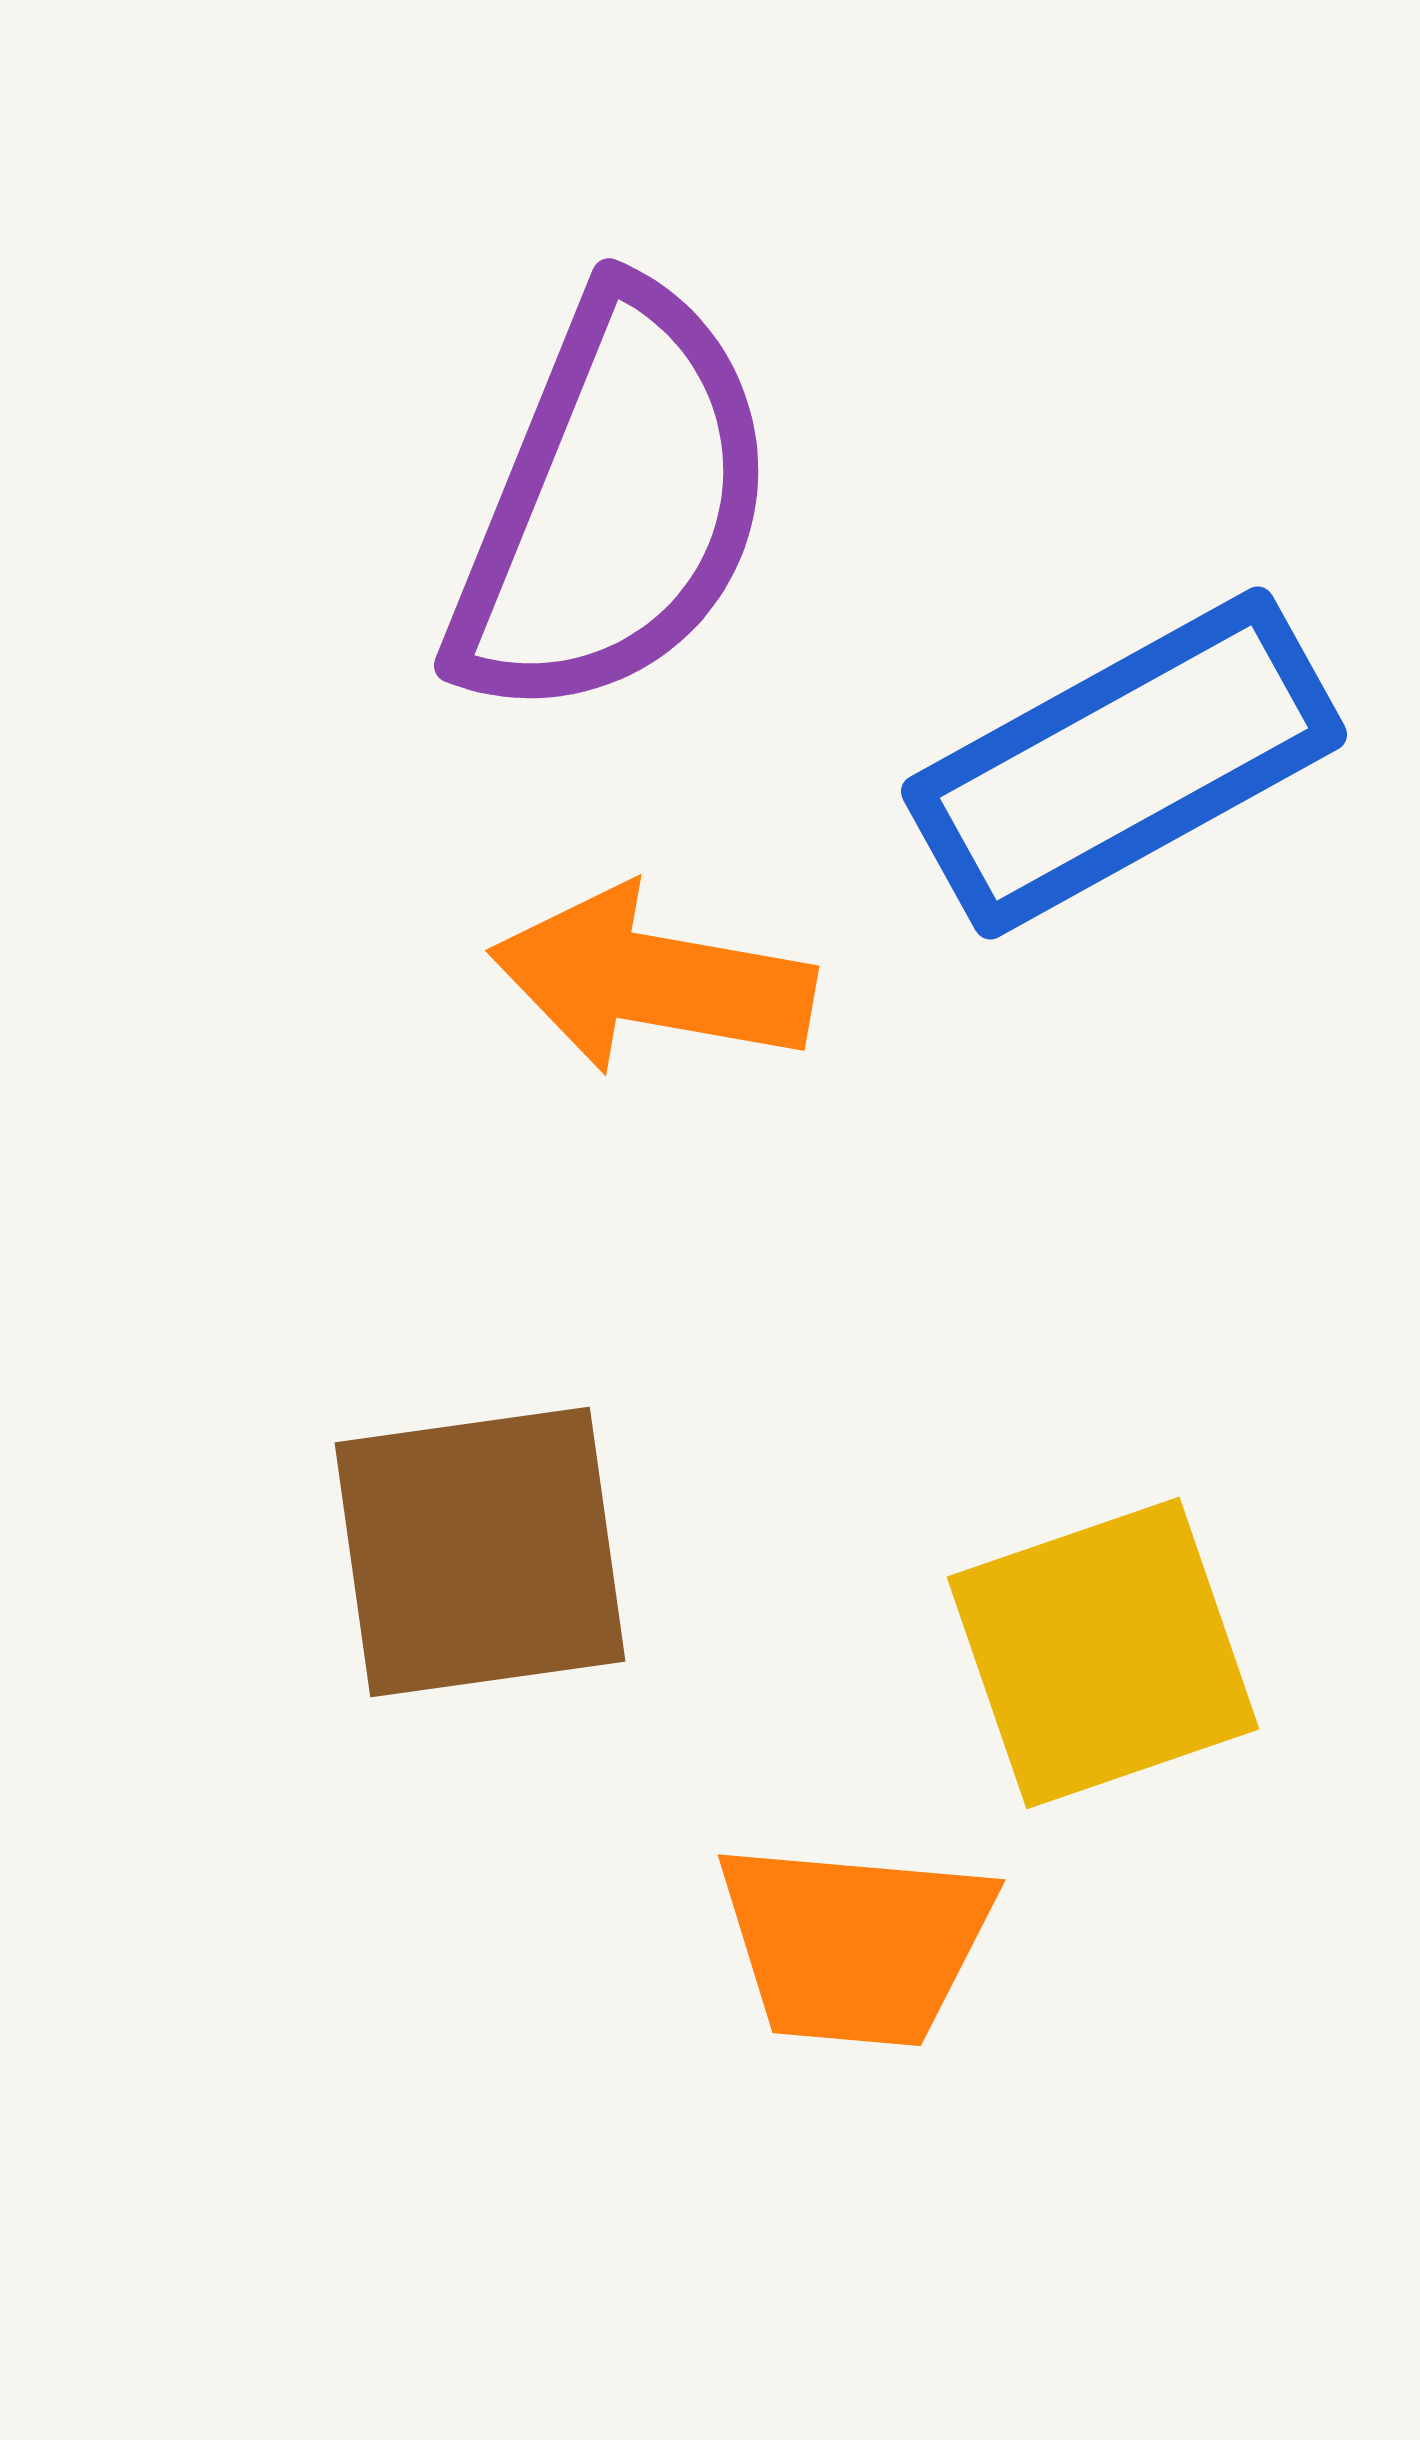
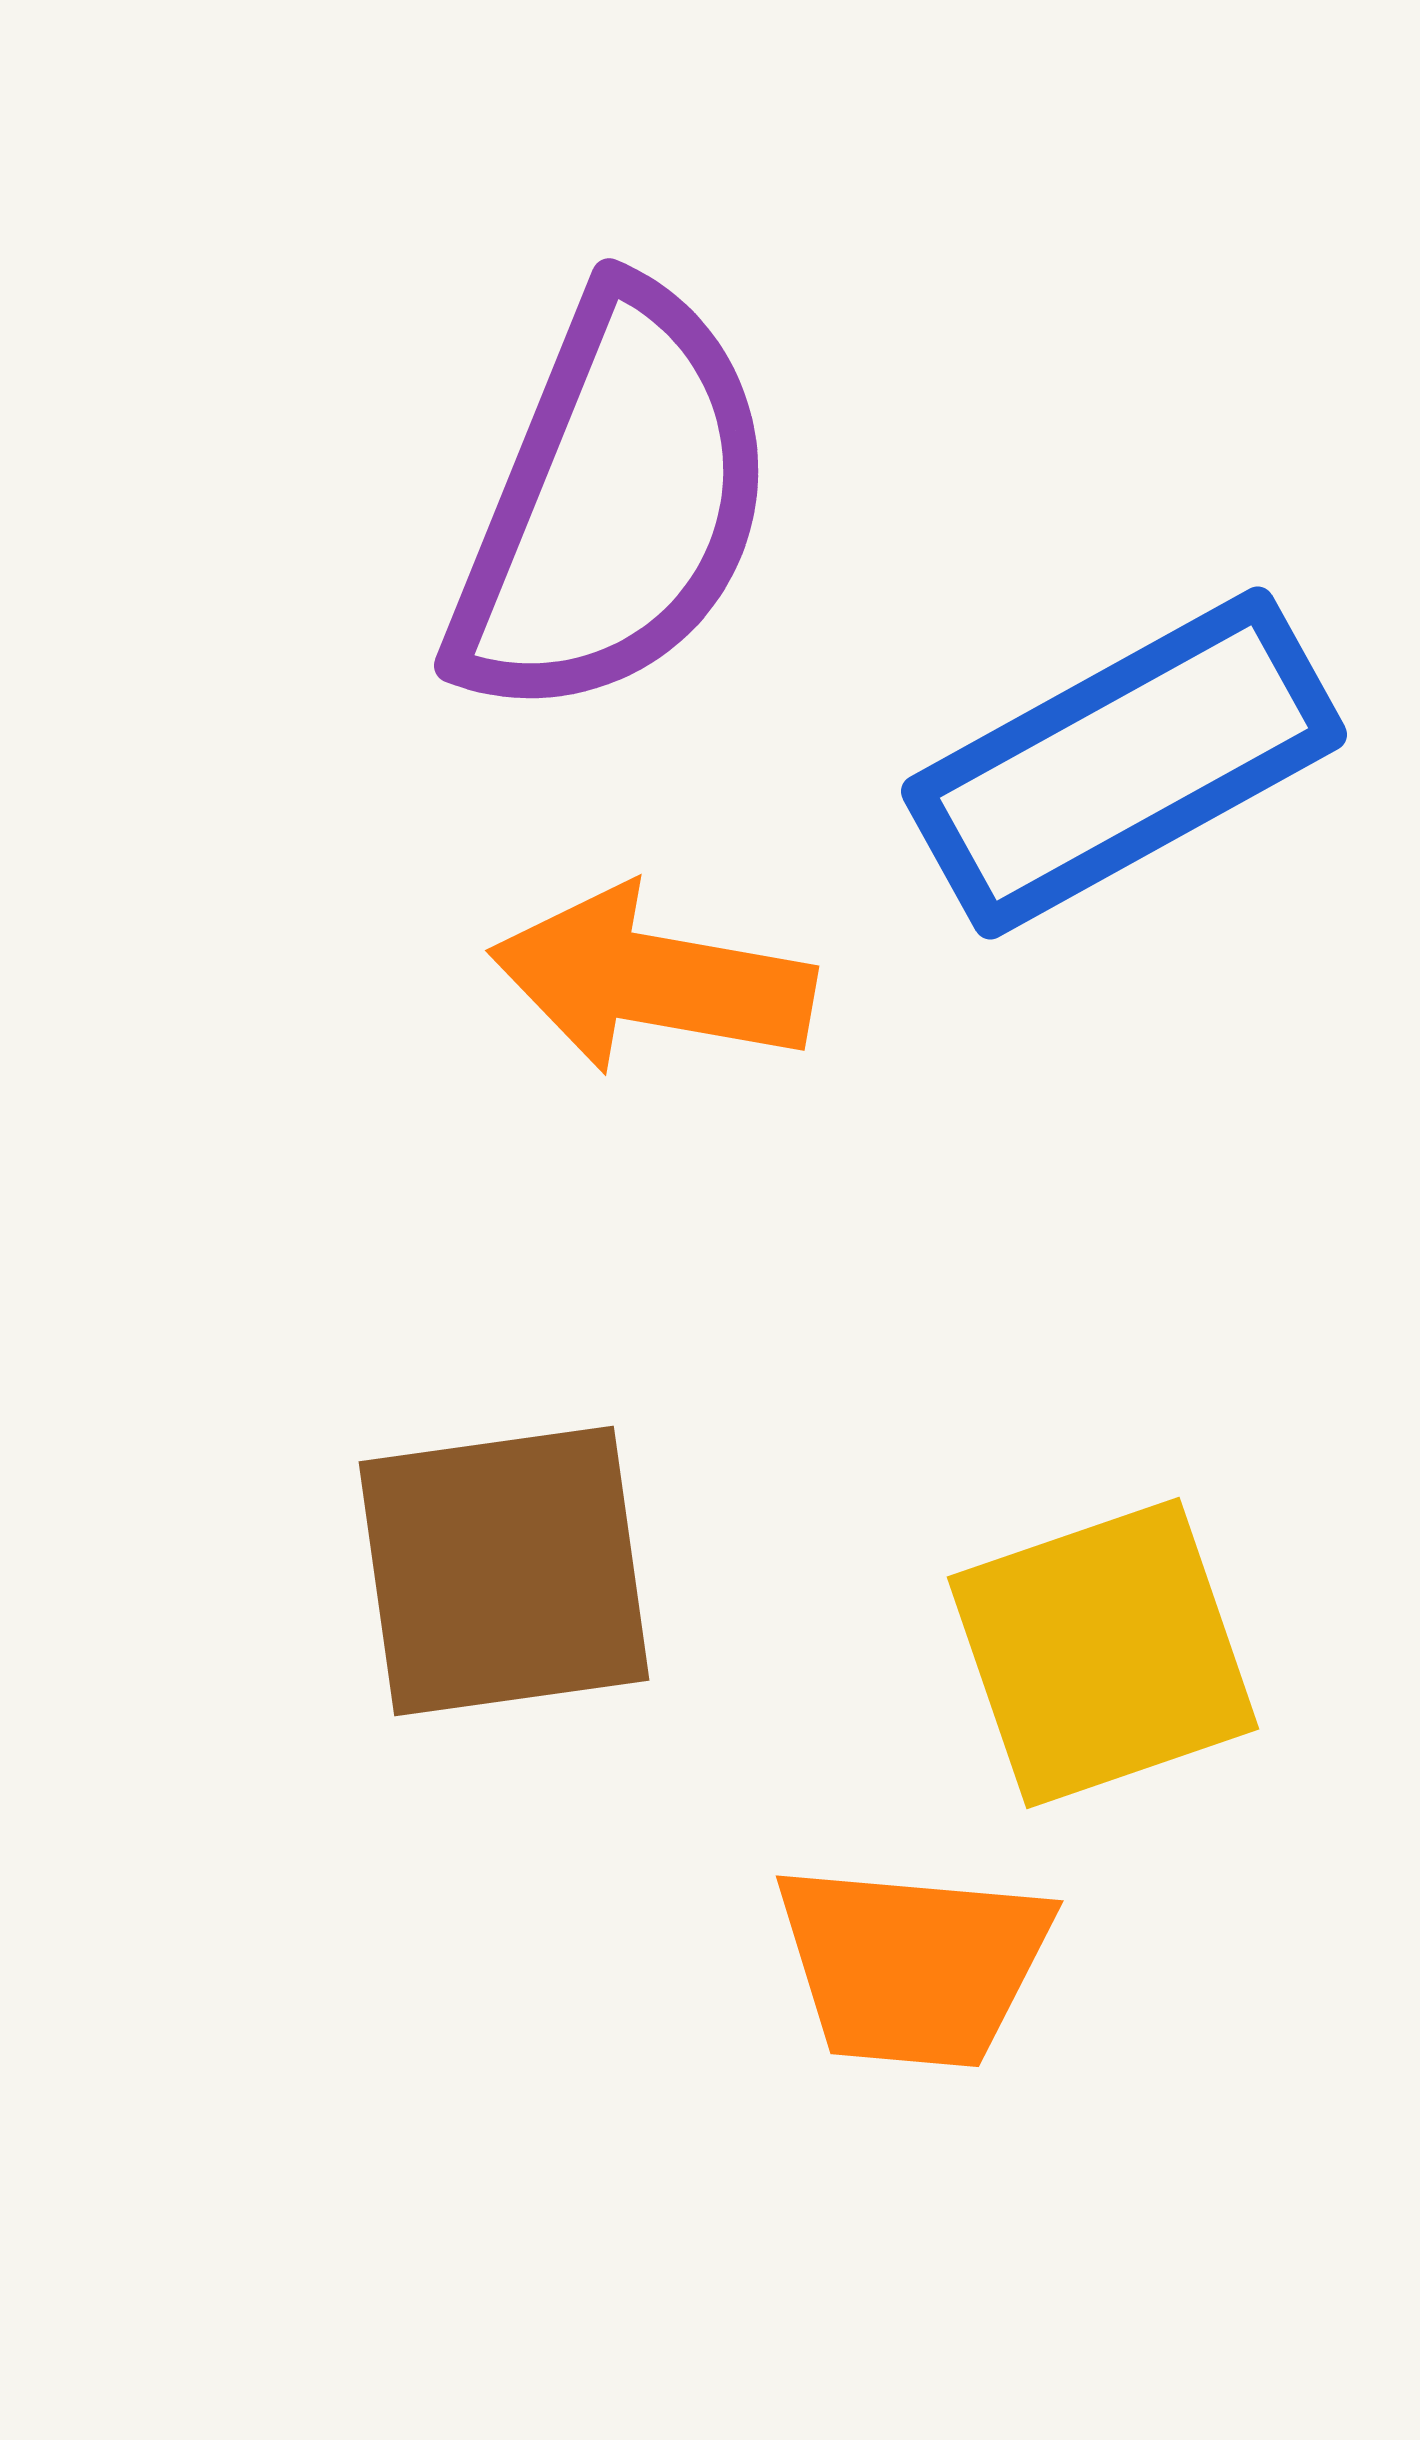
brown square: moved 24 px right, 19 px down
orange trapezoid: moved 58 px right, 21 px down
